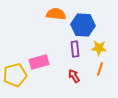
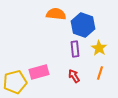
blue hexagon: rotated 15 degrees clockwise
yellow star: rotated 28 degrees clockwise
pink rectangle: moved 10 px down
orange line: moved 4 px down
yellow pentagon: moved 7 px down
